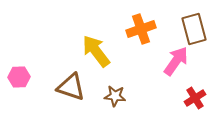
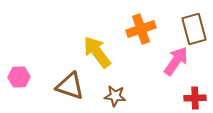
yellow arrow: moved 1 px right, 1 px down
brown triangle: moved 1 px left, 1 px up
red cross: rotated 30 degrees clockwise
